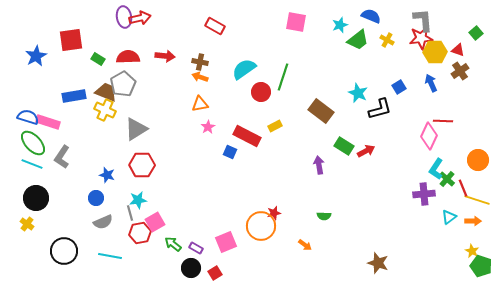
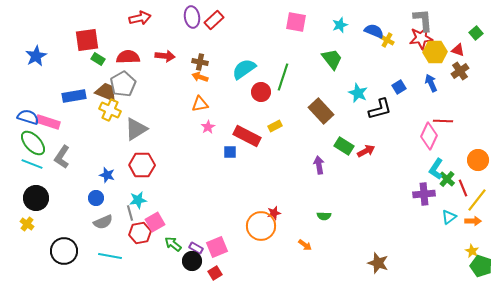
blue semicircle at (371, 16): moved 3 px right, 15 px down
purple ellipse at (124, 17): moved 68 px right
red rectangle at (215, 26): moved 1 px left, 6 px up; rotated 72 degrees counterclockwise
red square at (71, 40): moved 16 px right
green trapezoid at (358, 40): moved 26 px left, 19 px down; rotated 90 degrees counterclockwise
yellow cross at (105, 110): moved 5 px right
brown rectangle at (321, 111): rotated 10 degrees clockwise
blue square at (230, 152): rotated 24 degrees counterclockwise
yellow line at (477, 200): rotated 70 degrees counterclockwise
pink square at (226, 242): moved 9 px left, 5 px down
black circle at (191, 268): moved 1 px right, 7 px up
